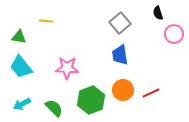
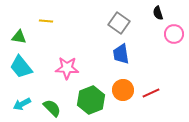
gray square: moved 1 px left; rotated 15 degrees counterclockwise
blue trapezoid: moved 1 px right, 1 px up
green semicircle: moved 2 px left
